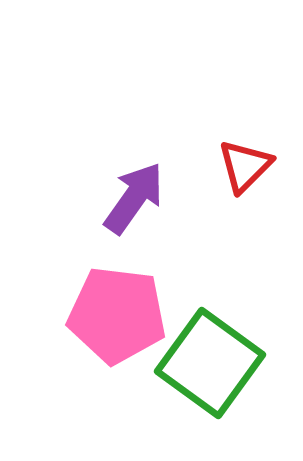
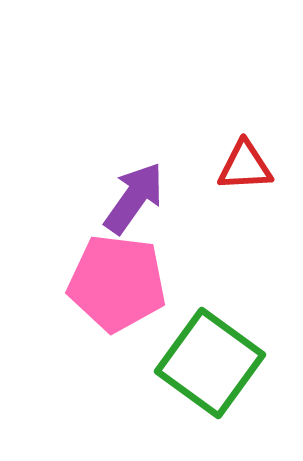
red triangle: rotated 42 degrees clockwise
pink pentagon: moved 32 px up
